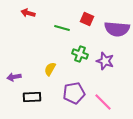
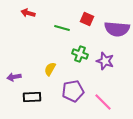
purple pentagon: moved 1 px left, 2 px up
